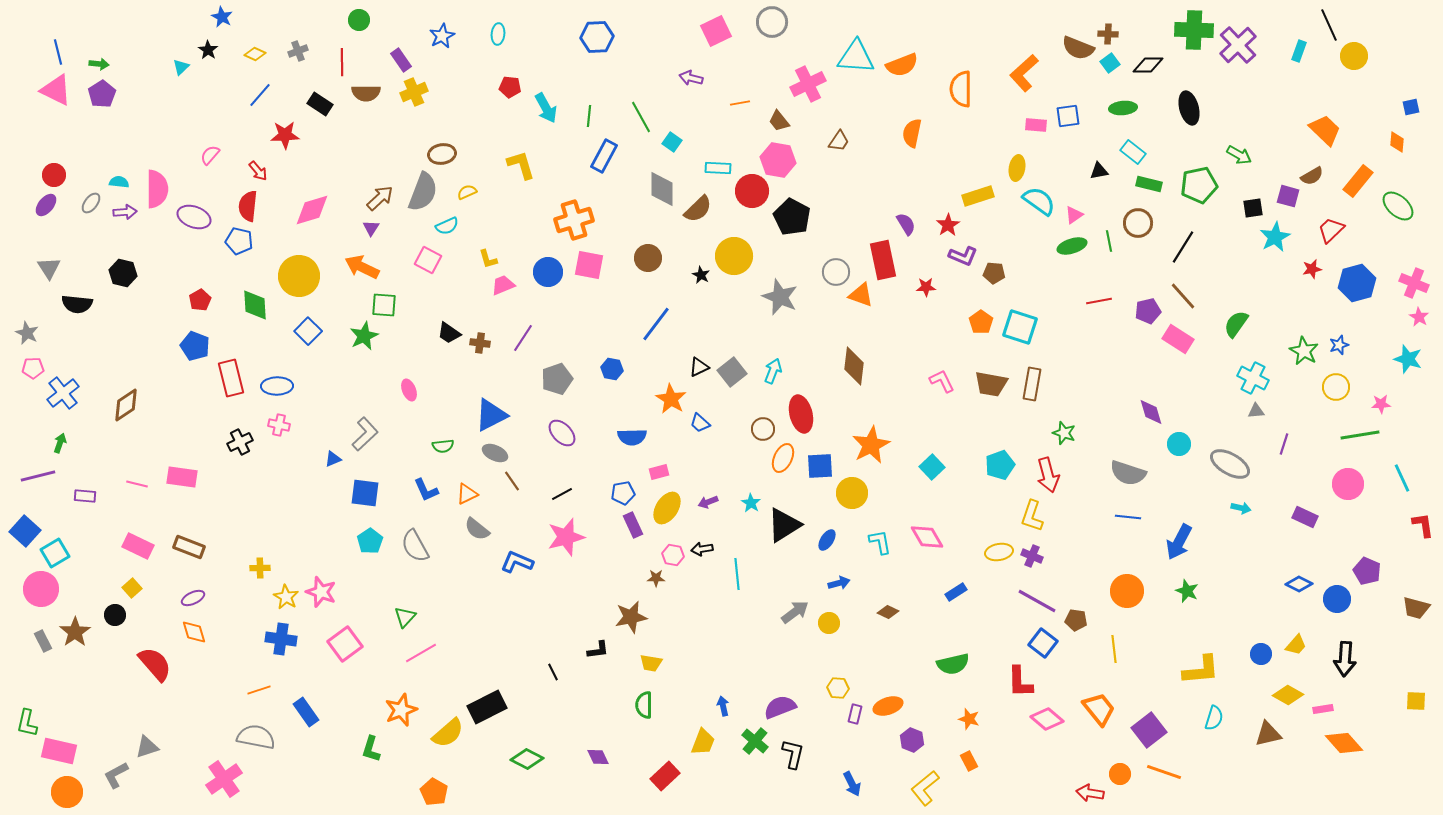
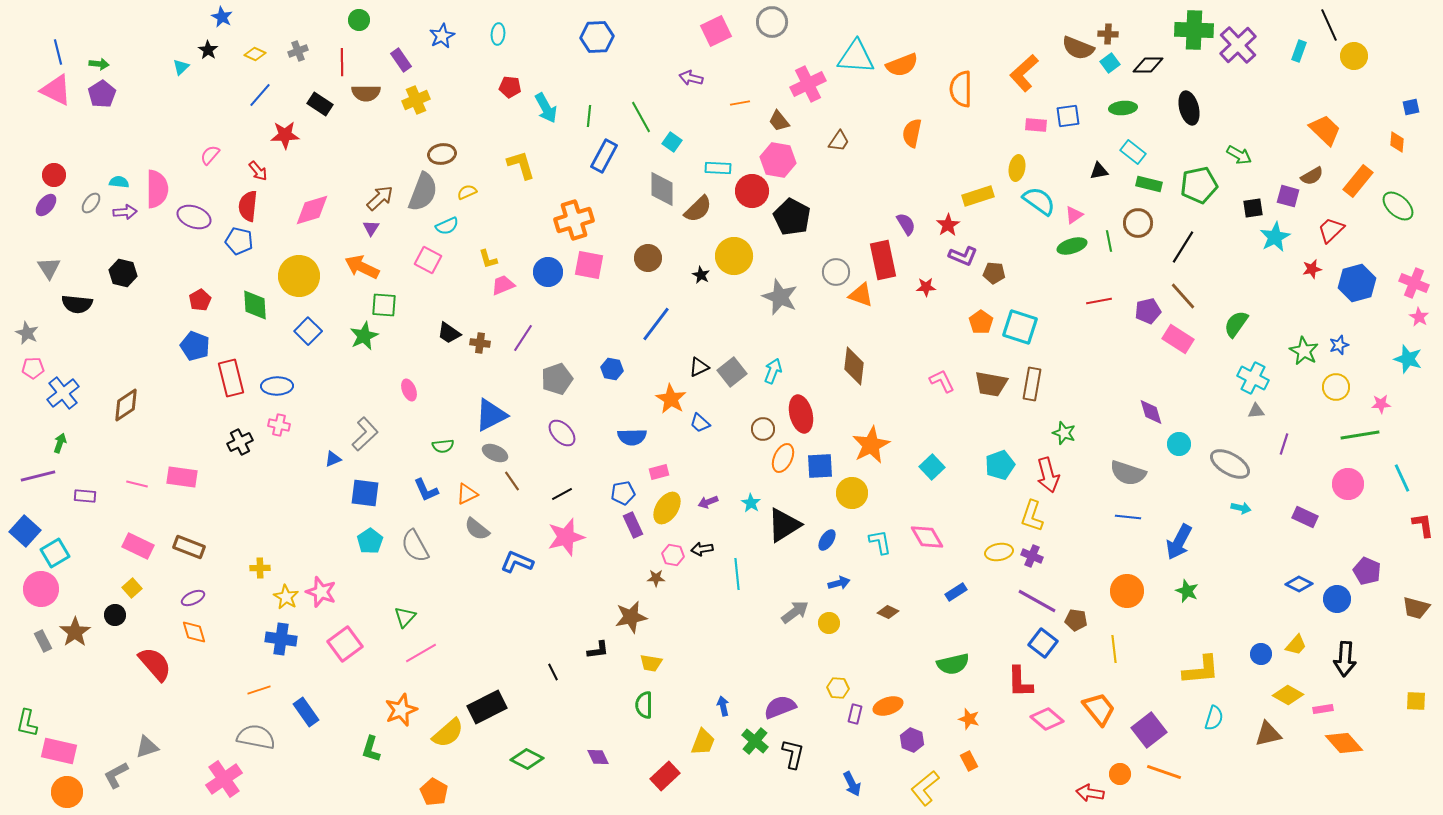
yellow cross at (414, 92): moved 2 px right, 8 px down
